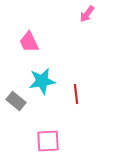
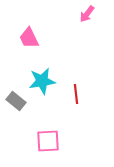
pink trapezoid: moved 4 px up
